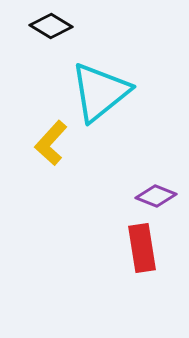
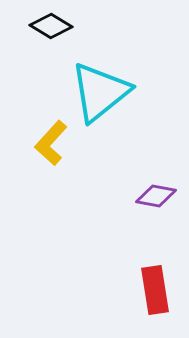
purple diamond: rotated 12 degrees counterclockwise
red rectangle: moved 13 px right, 42 px down
